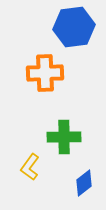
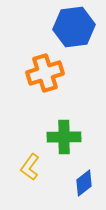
orange cross: rotated 15 degrees counterclockwise
